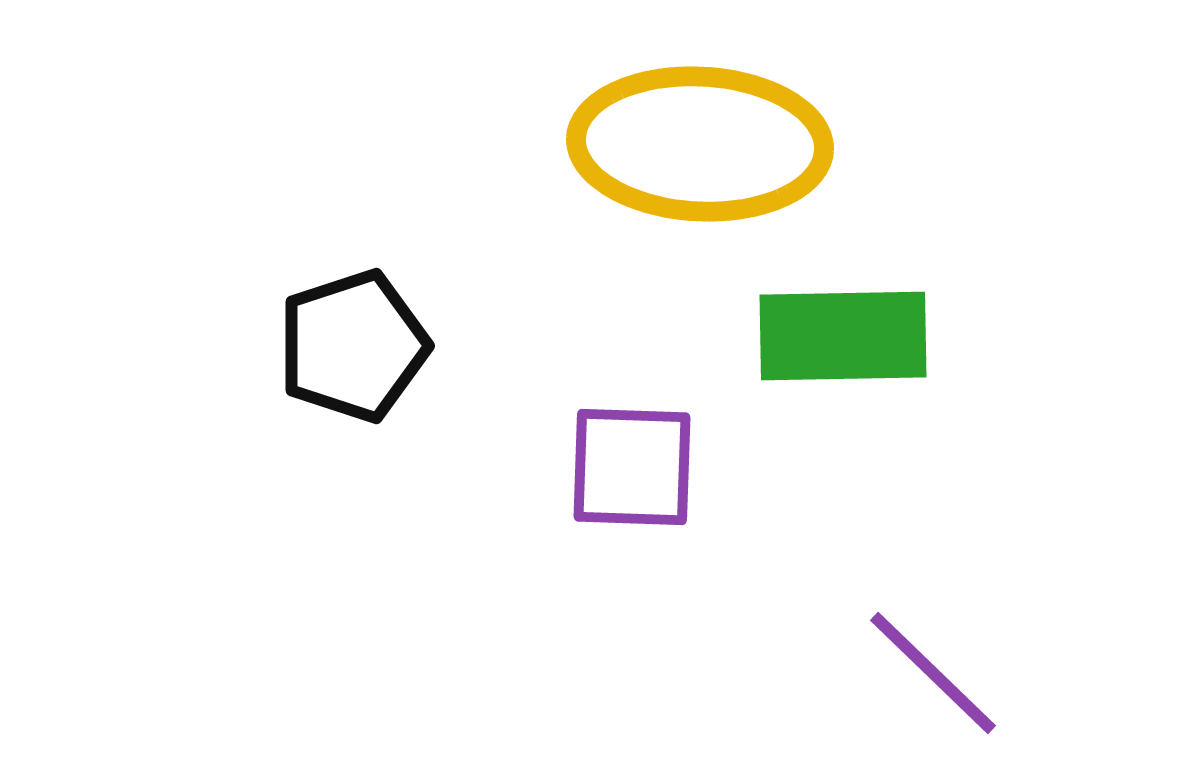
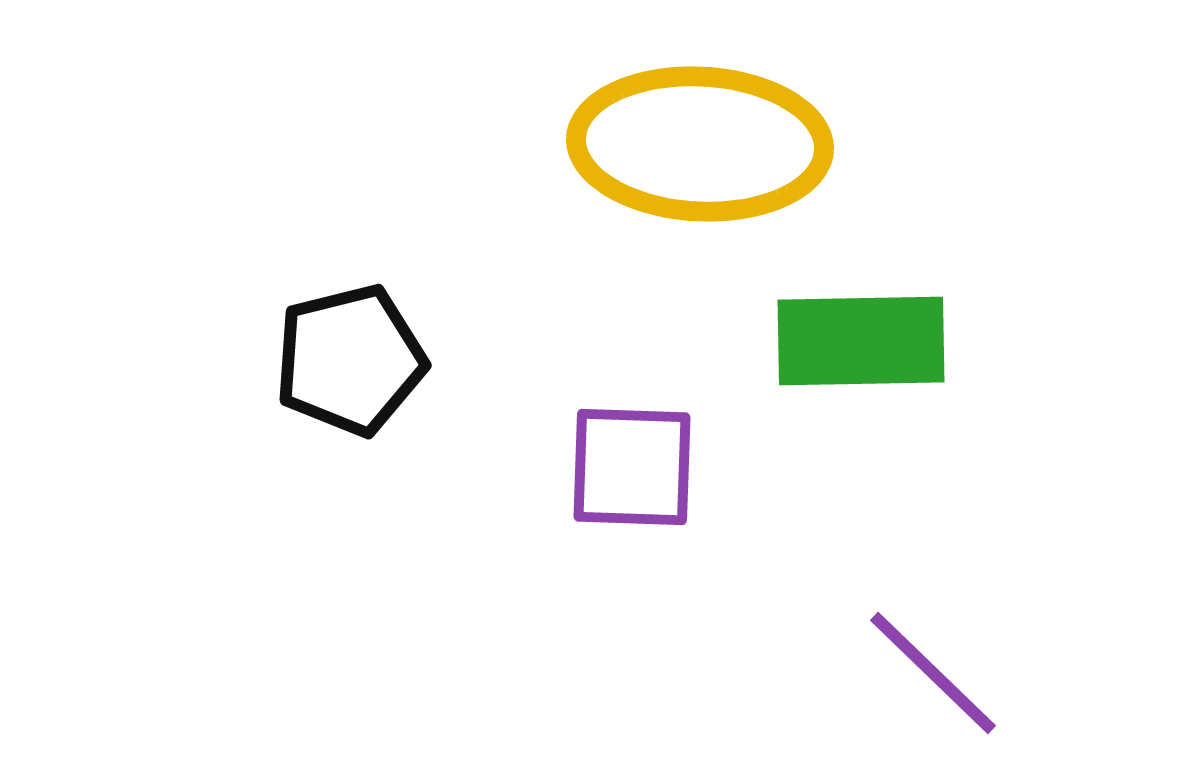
green rectangle: moved 18 px right, 5 px down
black pentagon: moved 3 px left, 14 px down; rotated 4 degrees clockwise
